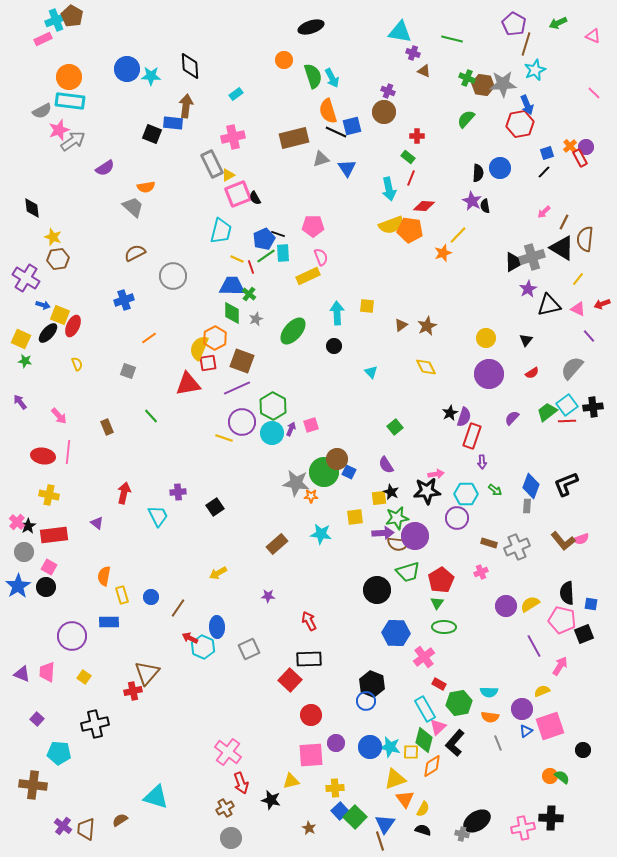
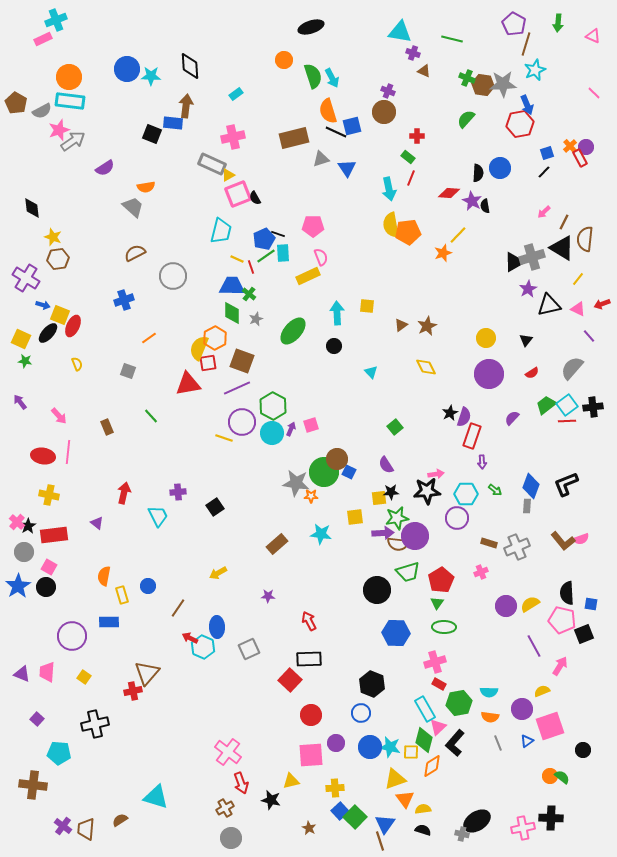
brown pentagon at (72, 16): moved 56 px left, 87 px down
green arrow at (558, 23): rotated 60 degrees counterclockwise
gray rectangle at (212, 164): rotated 40 degrees counterclockwise
red diamond at (424, 206): moved 25 px right, 13 px up
yellow semicircle at (391, 225): rotated 100 degrees clockwise
orange pentagon at (410, 230): moved 2 px left, 2 px down; rotated 15 degrees counterclockwise
green trapezoid at (547, 412): moved 1 px left, 7 px up
black star at (391, 492): rotated 28 degrees counterclockwise
blue circle at (151, 597): moved 3 px left, 11 px up
pink cross at (424, 657): moved 11 px right, 5 px down; rotated 20 degrees clockwise
blue circle at (366, 701): moved 5 px left, 12 px down
blue triangle at (526, 731): moved 1 px right, 10 px down
yellow semicircle at (423, 809): rotated 126 degrees counterclockwise
